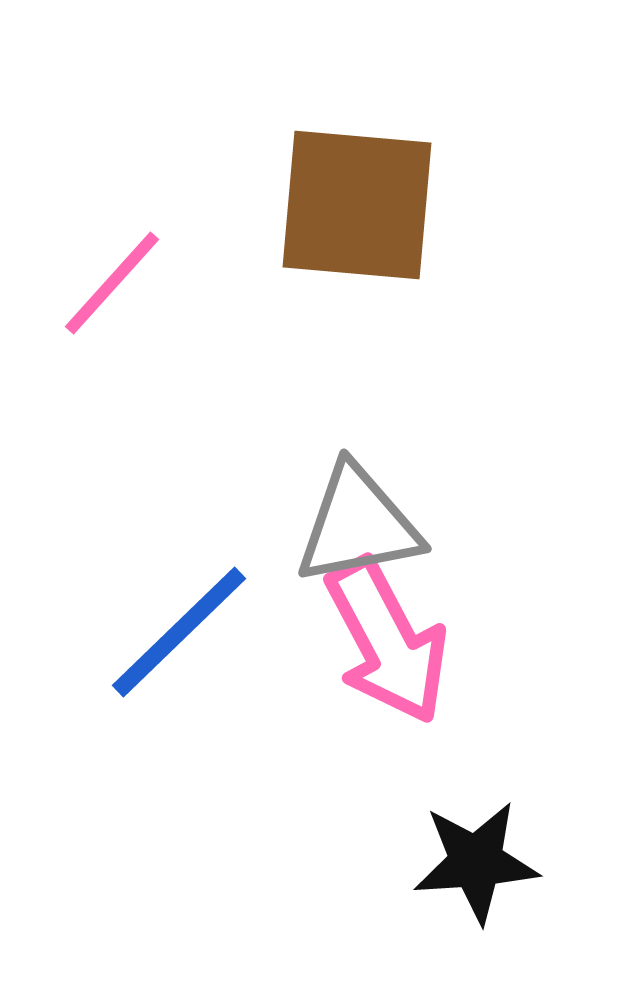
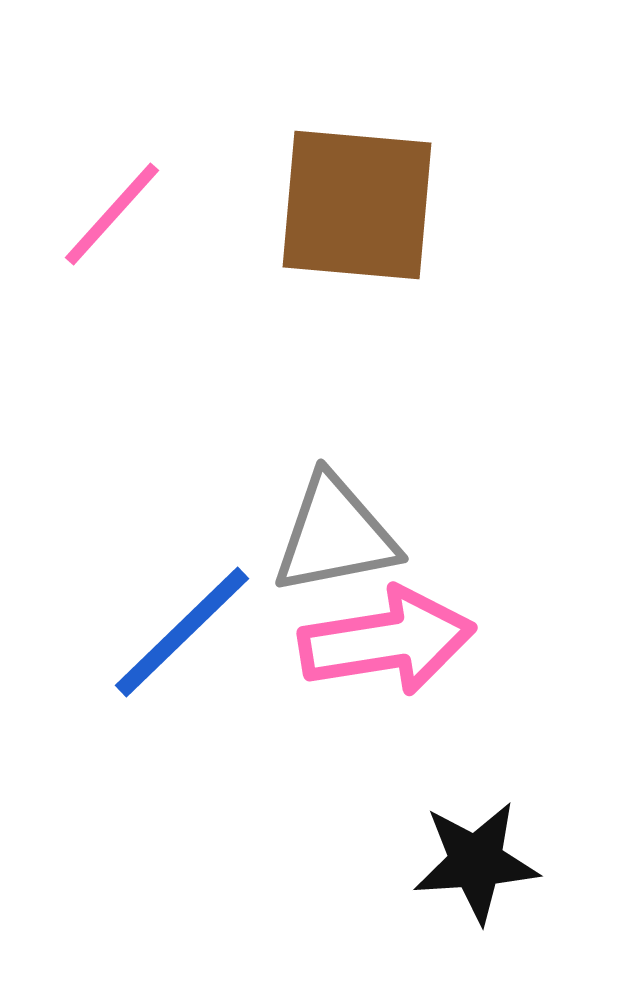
pink line: moved 69 px up
gray triangle: moved 23 px left, 10 px down
blue line: moved 3 px right
pink arrow: rotated 71 degrees counterclockwise
